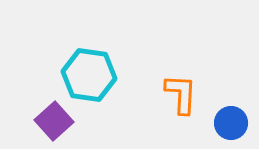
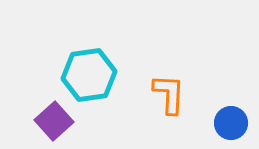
cyan hexagon: rotated 16 degrees counterclockwise
orange L-shape: moved 12 px left
